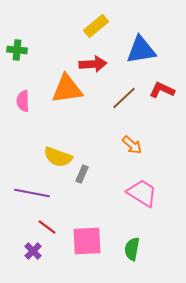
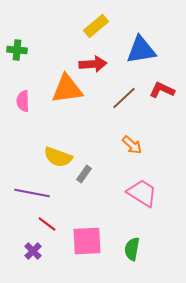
gray rectangle: moved 2 px right; rotated 12 degrees clockwise
red line: moved 3 px up
